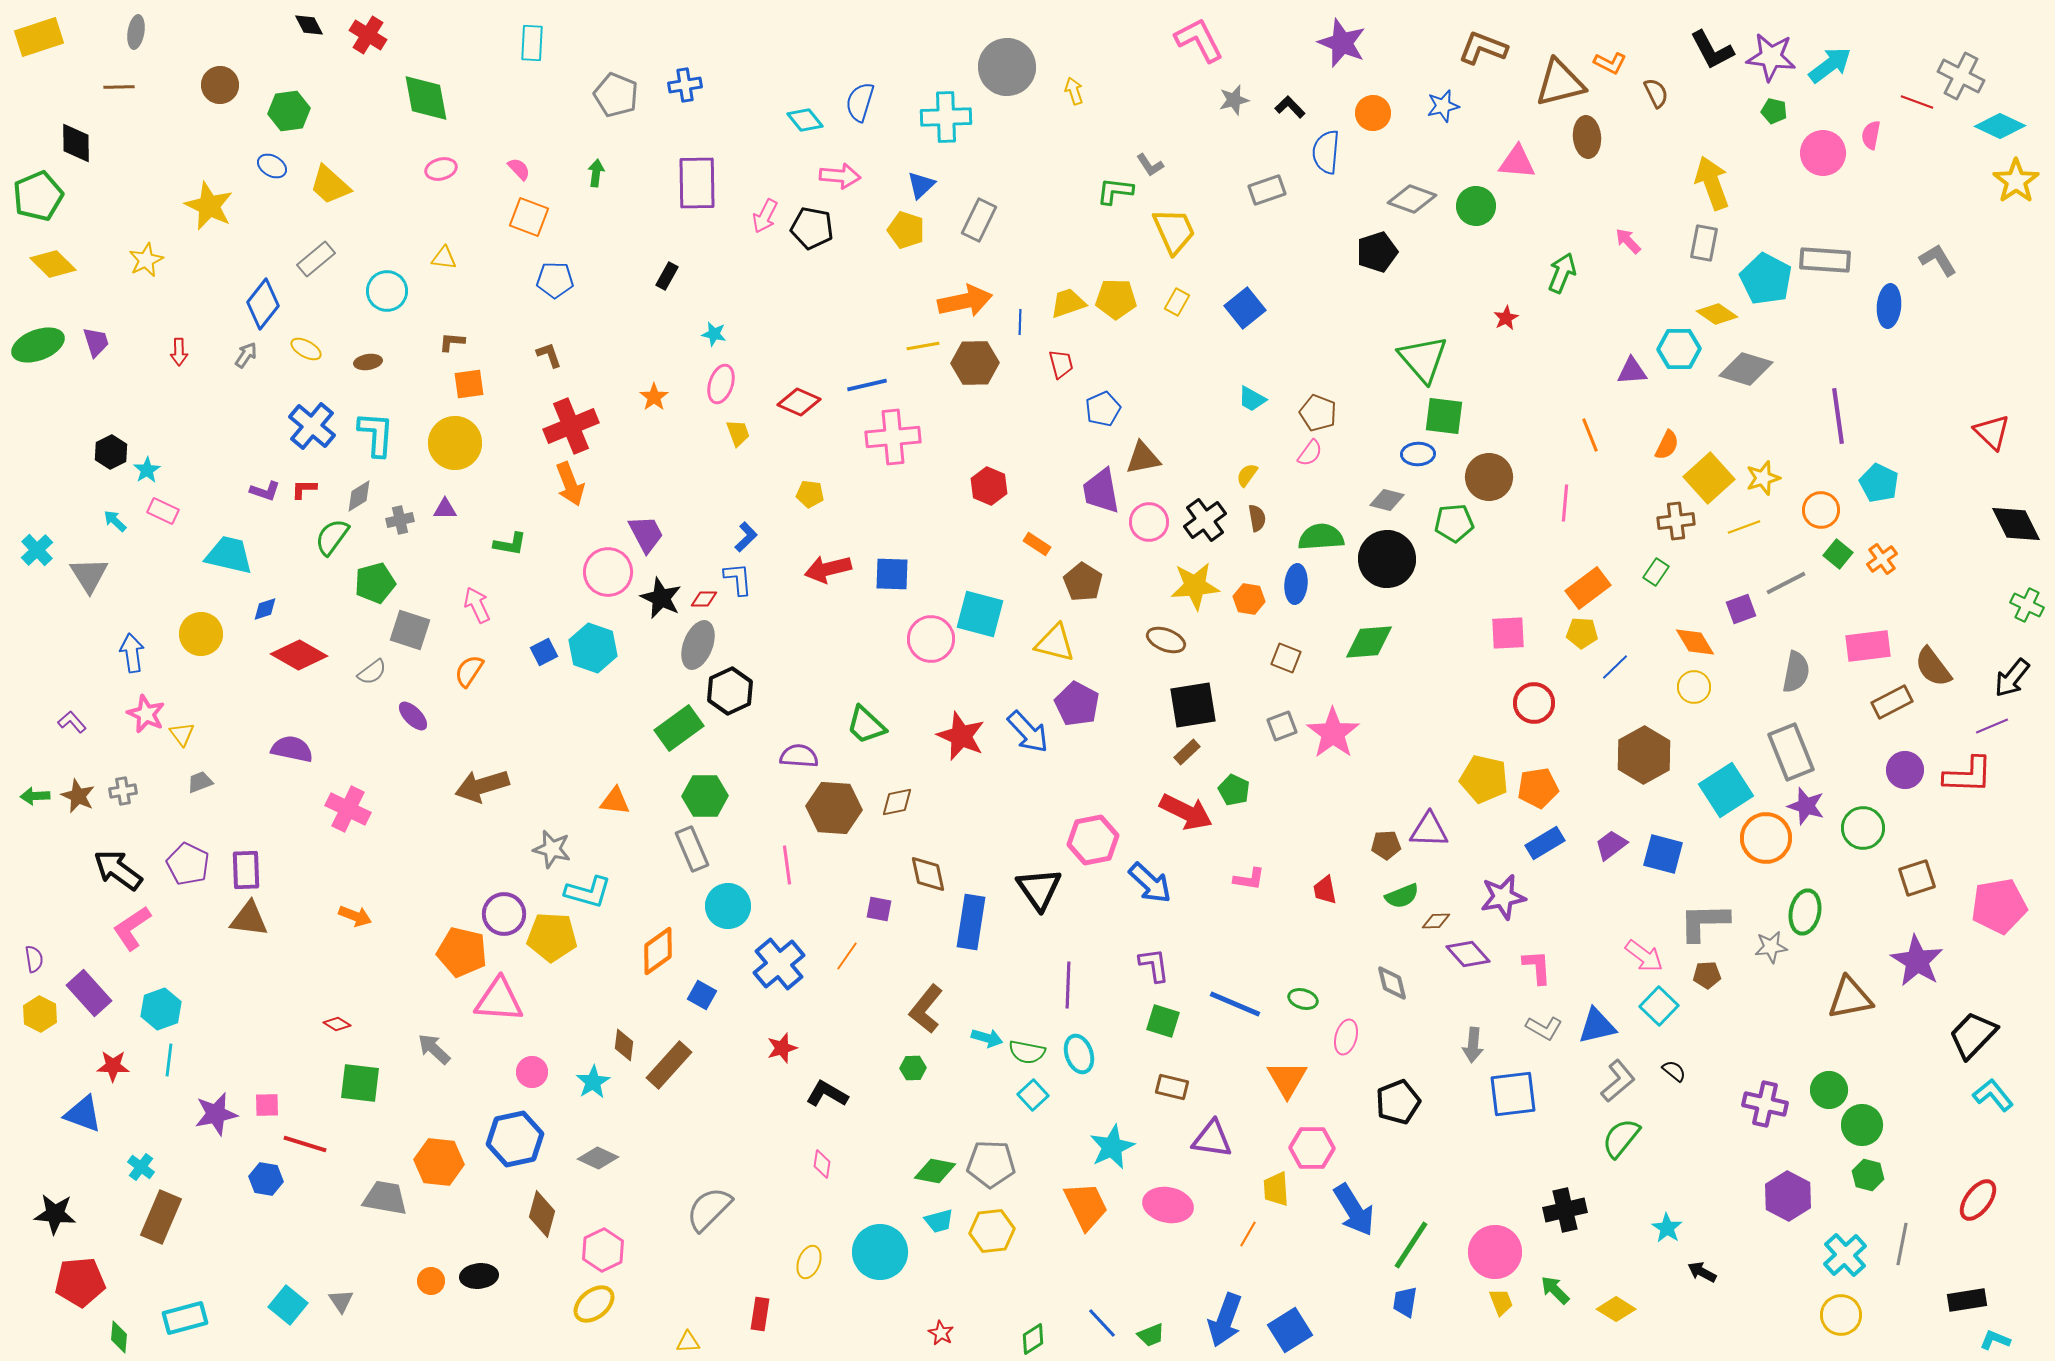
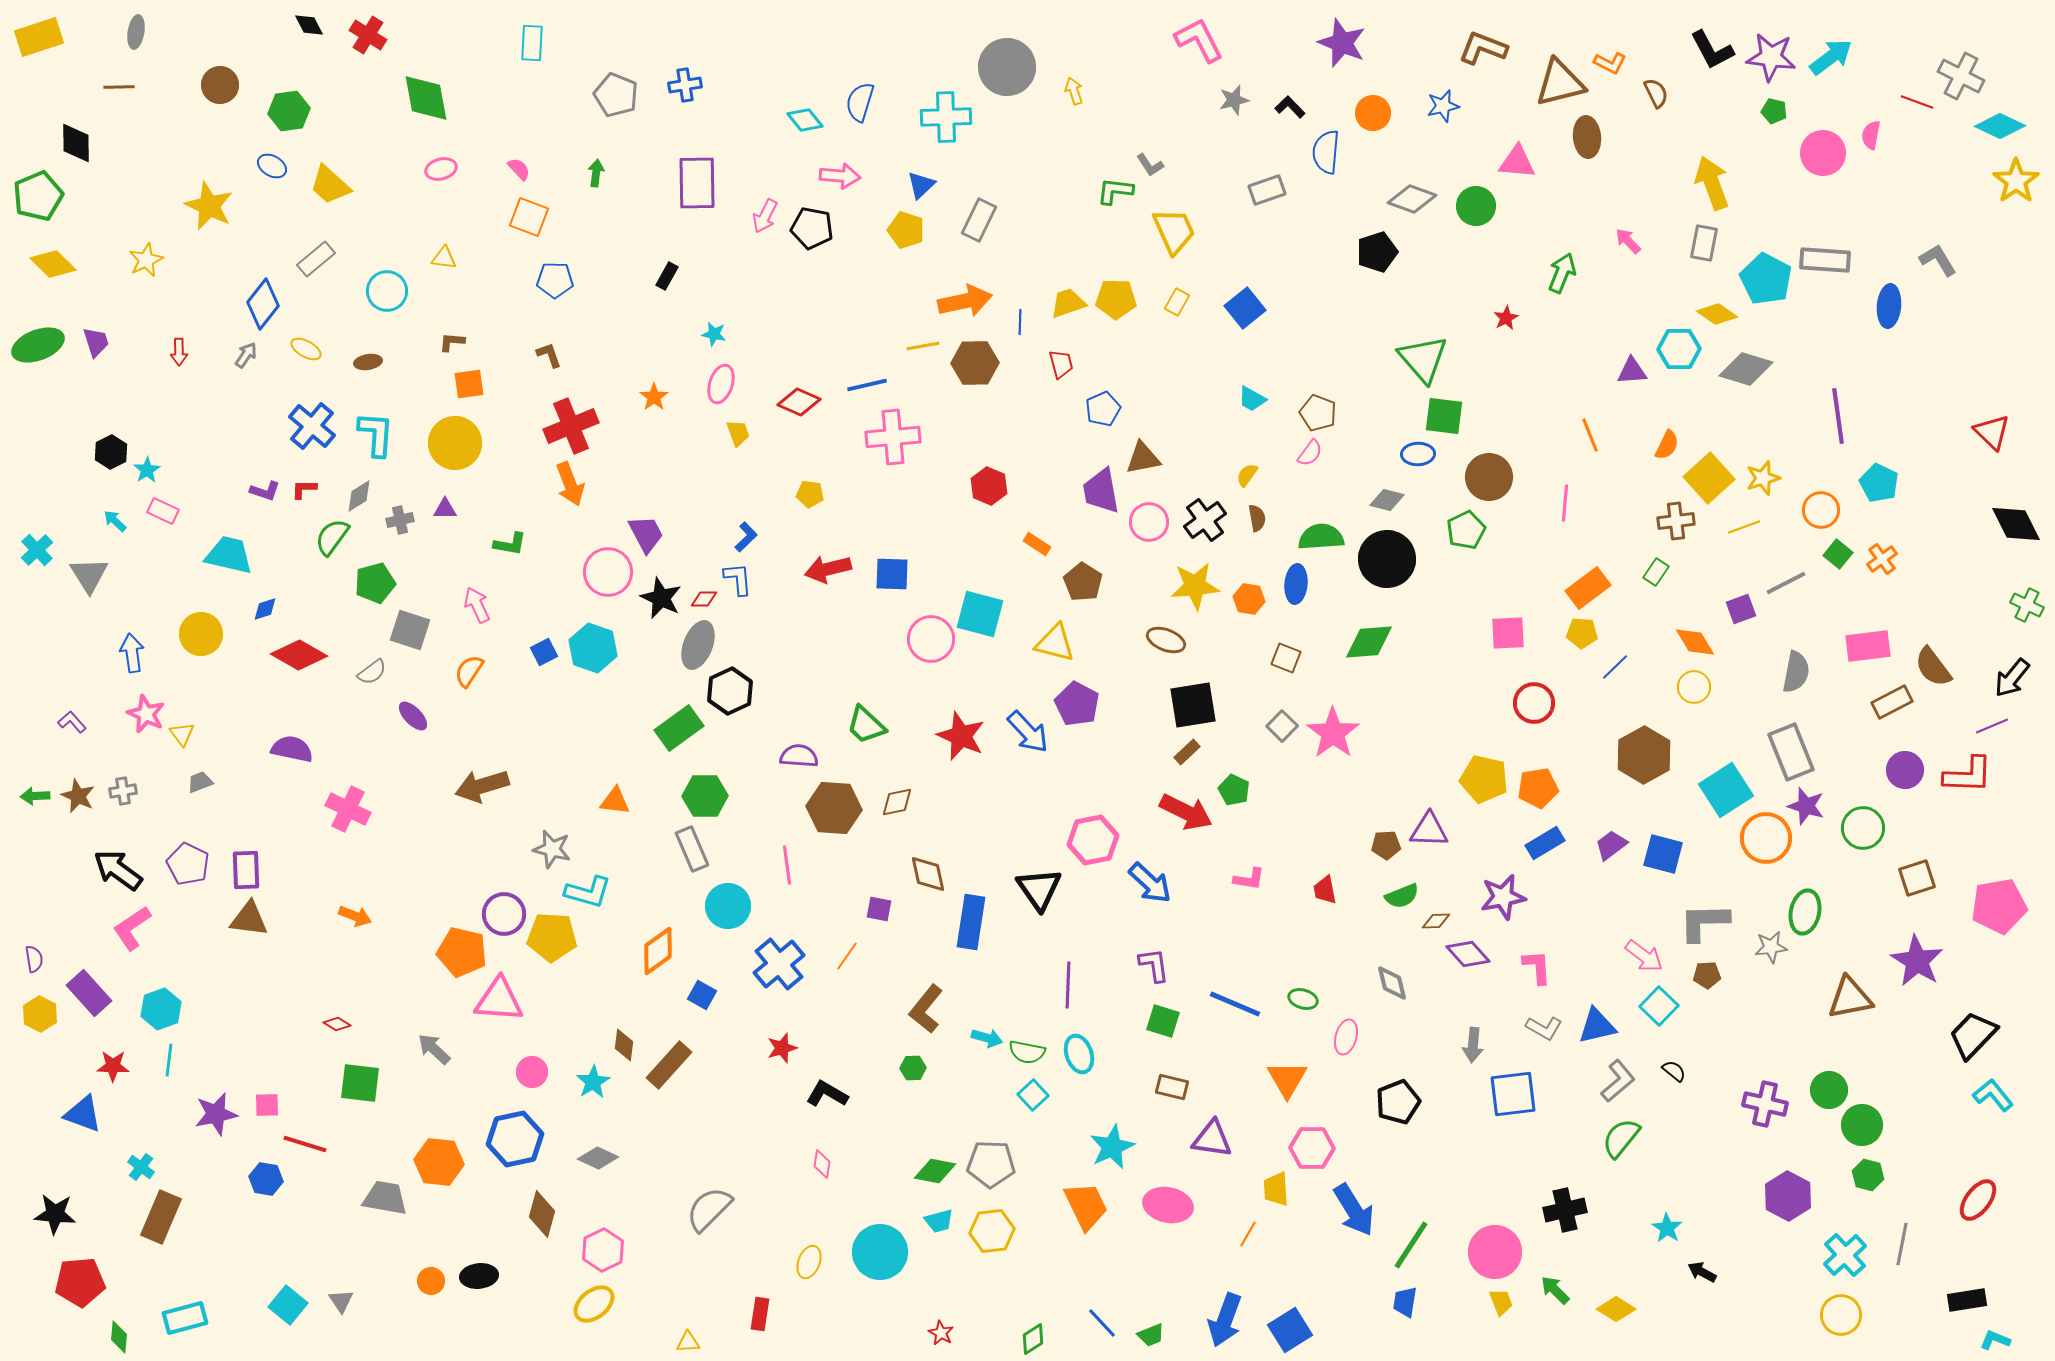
cyan arrow at (1830, 65): moved 1 px right, 8 px up
green pentagon at (1454, 523): moved 12 px right, 7 px down; rotated 21 degrees counterclockwise
gray square at (1282, 726): rotated 24 degrees counterclockwise
